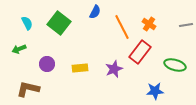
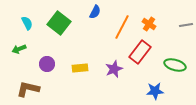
orange line: rotated 55 degrees clockwise
